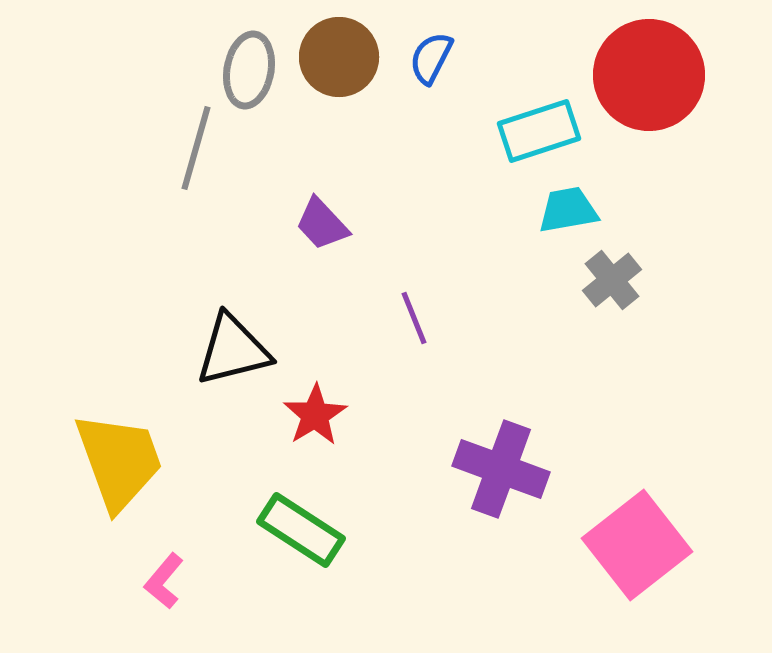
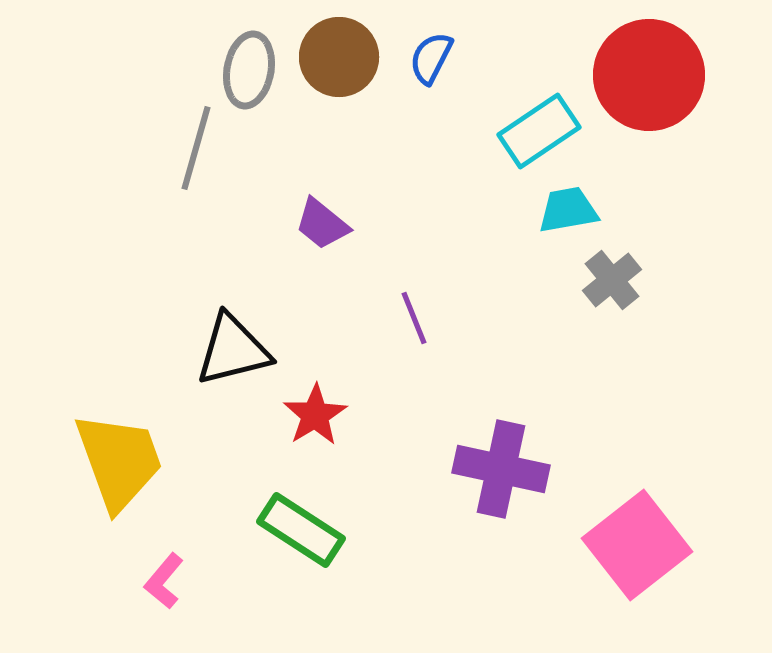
cyan rectangle: rotated 16 degrees counterclockwise
purple trapezoid: rotated 8 degrees counterclockwise
purple cross: rotated 8 degrees counterclockwise
